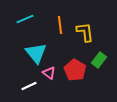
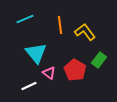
yellow L-shape: rotated 30 degrees counterclockwise
